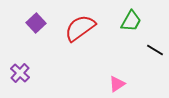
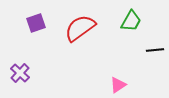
purple square: rotated 24 degrees clockwise
black line: rotated 36 degrees counterclockwise
pink triangle: moved 1 px right, 1 px down
